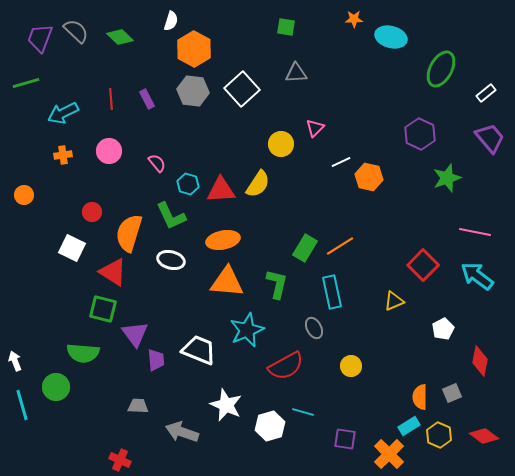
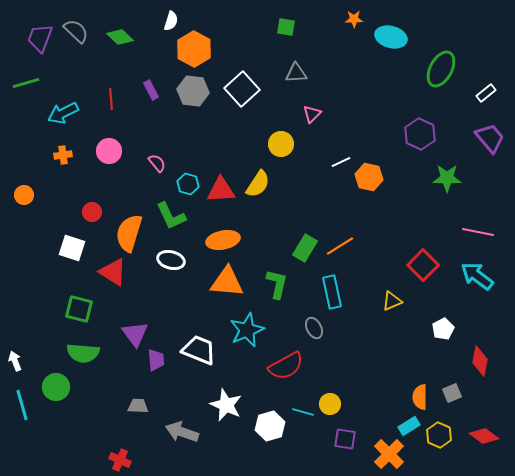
purple rectangle at (147, 99): moved 4 px right, 9 px up
pink triangle at (315, 128): moved 3 px left, 14 px up
green star at (447, 178): rotated 20 degrees clockwise
pink line at (475, 232): moved 3 px right
white square at (72, 248): rotated 8 degrees counterclockwise
yellow triangle at (394, 301): moved 2 px left
green square at (103, 309): moved 24 px left
yellow circle at (351, 366): moved 21 px left, 38 px down
